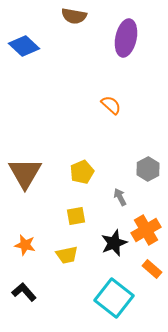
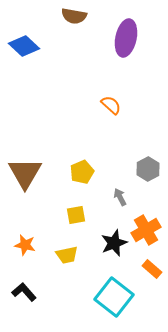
yellow square: moved 1 px up
cyan square: moved 1 px up
